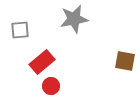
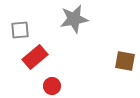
red rectangle: moved 7 px left, 5 px up
red circle: moved 1 px right
